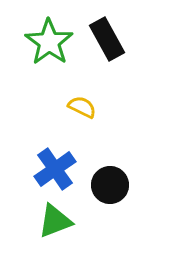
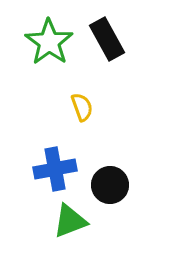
yellow semicircle: rotated 44 degrees clockwise
blue cross: rotated 24 degrees clockwise
green triangle: moved 15 px right
